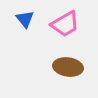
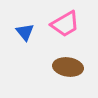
blue triangle: moved 13 px down
